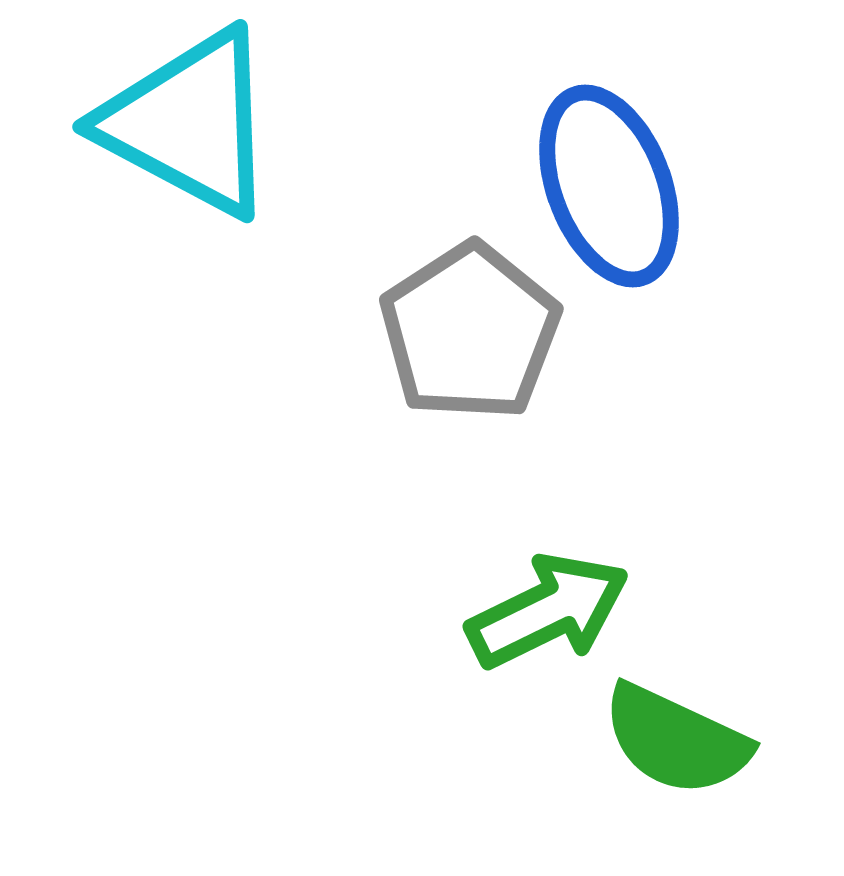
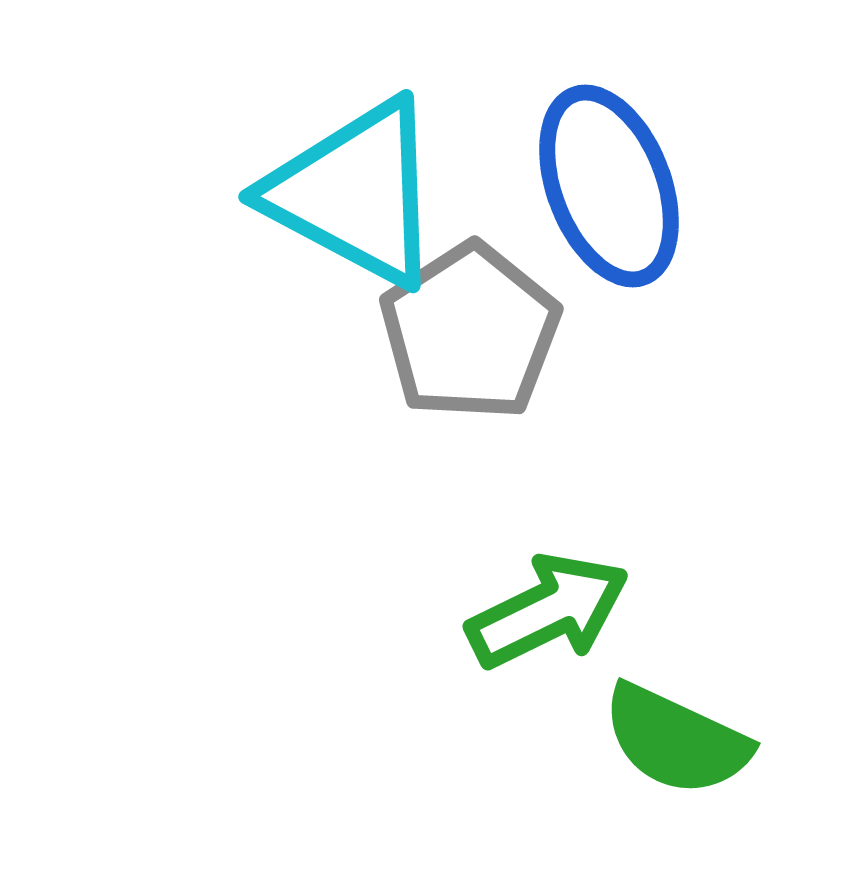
cyan triangle: moved 166 px right, 70 px down
